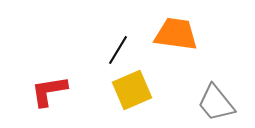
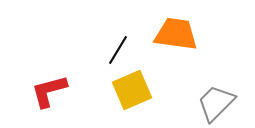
red L-shape: rotated 6 degrees counterclockwise
gray trapezoid: rotated 84 degrees clockwise
